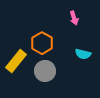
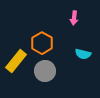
pink arrow: rotated 24 degrees clockwise
